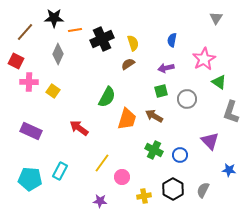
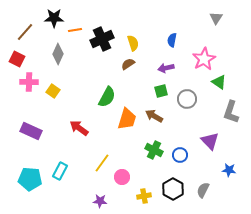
red square: moved 1 px right, 2 px up
